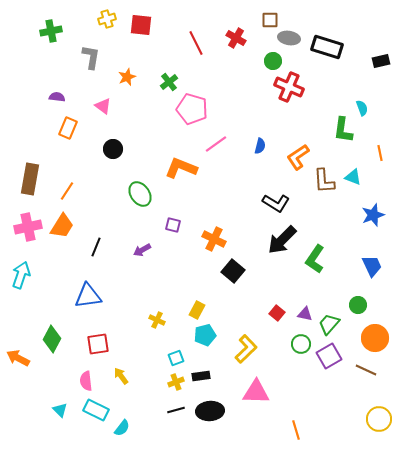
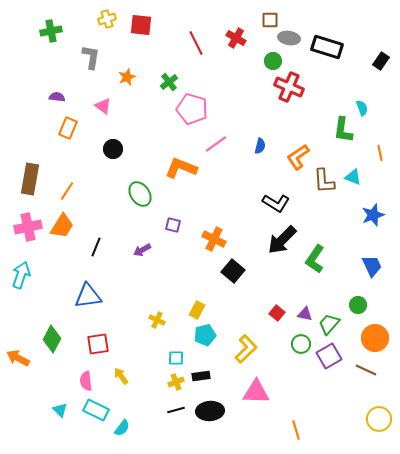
black rectangle at (381, 61): rotated 42 degrees counterclockwise
cyan square at (176, 358): rotated 21 degrees clockwise
